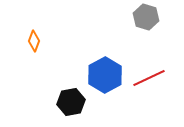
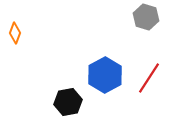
orange diamond: moved 19 px left, 8 px up
red line: rotated 32 degrees counterclockwise
black hexagon: moved 3 px left
